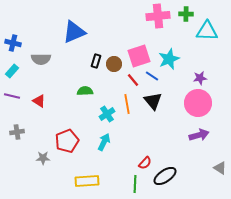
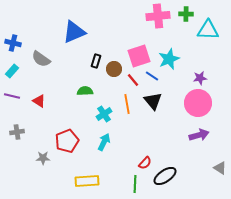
cyan triangle: moved 1 px right, 1 px up
gray semicircle: rotated 36 degrees clockwise
brown circle: moved 5 px down
cyan cross: moved 3 px left
